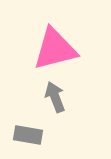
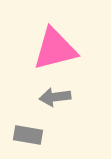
gray arrow: rotated 76 degrees counterclockwise
